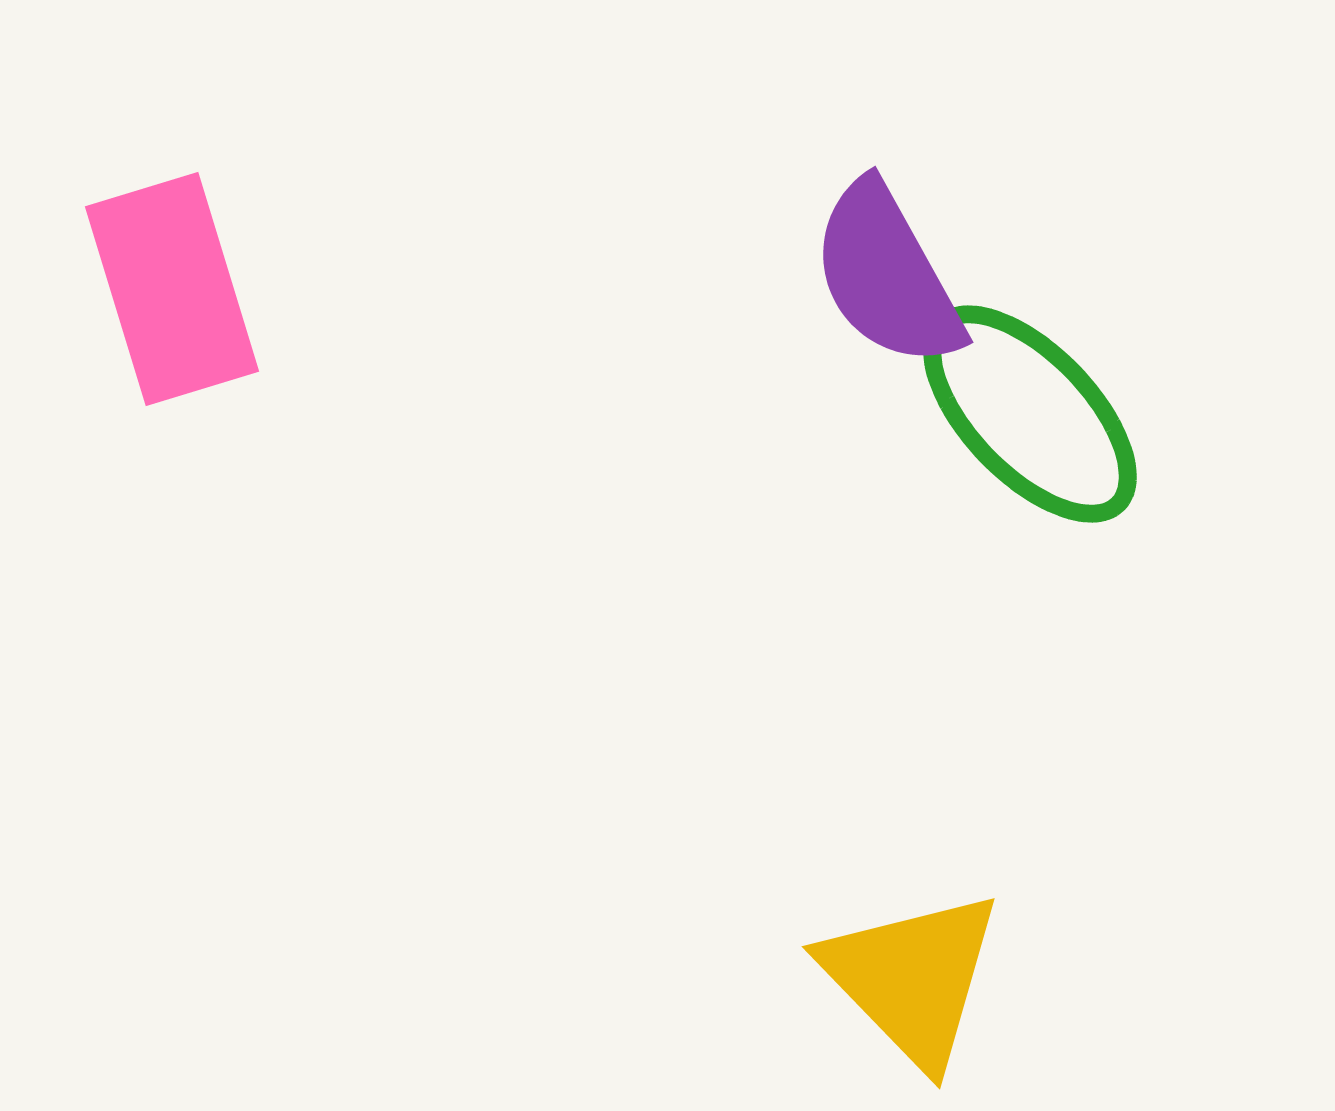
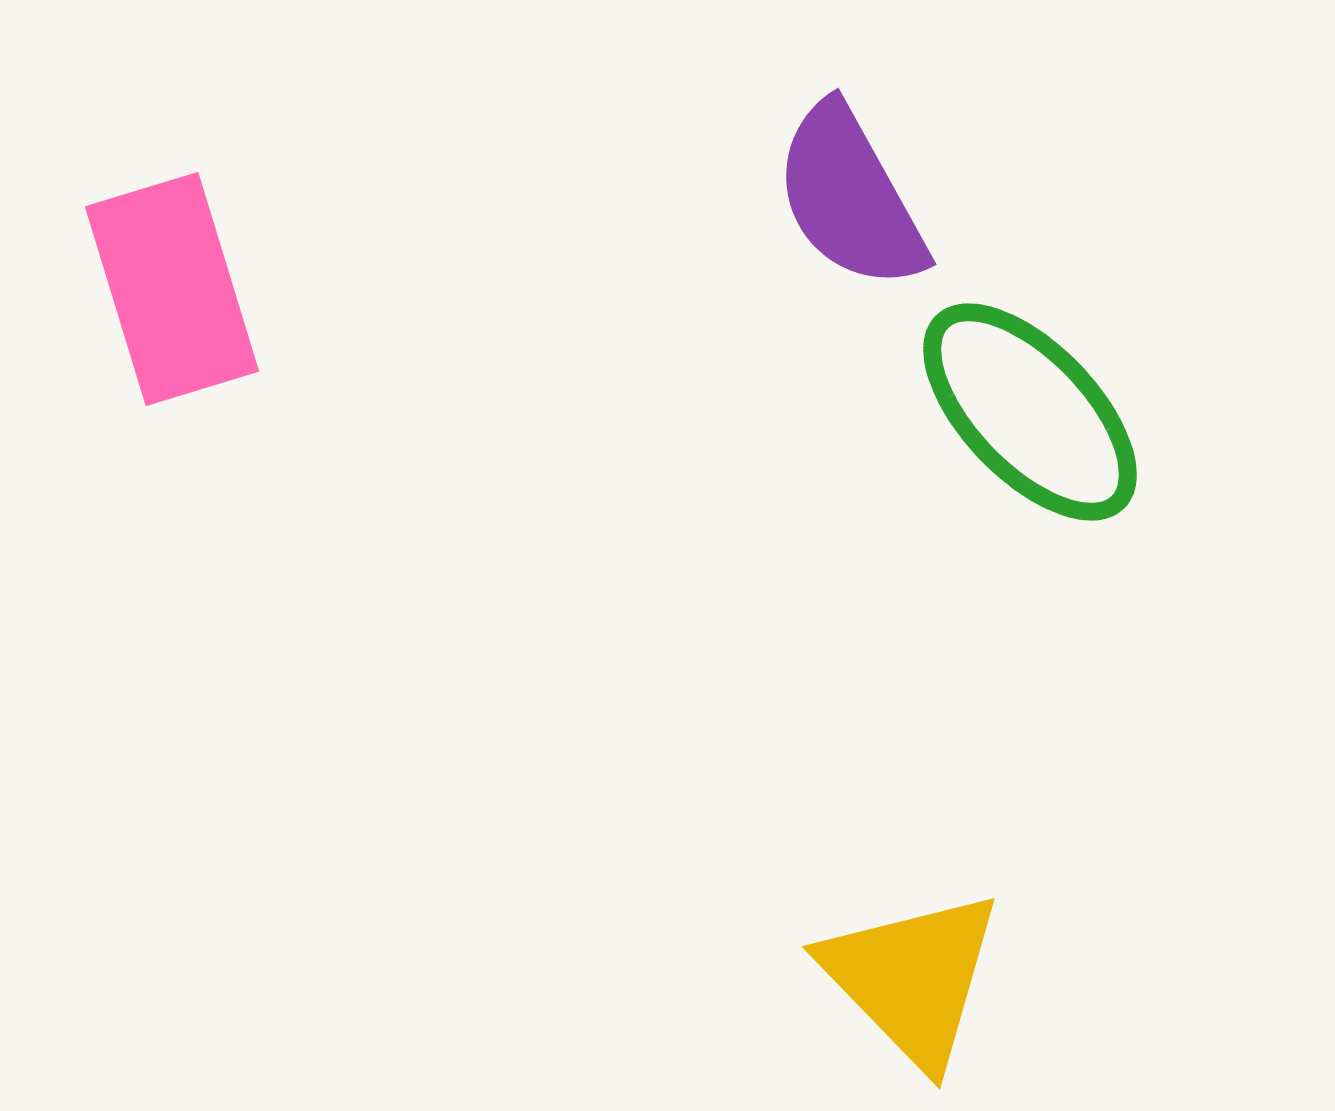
purple semicircle: moved 37 px left, 78 px up
green ellipse: moved 2 px up
